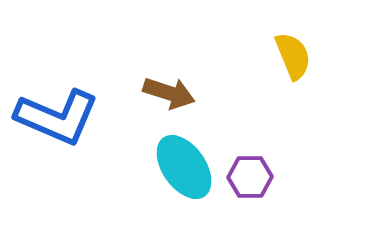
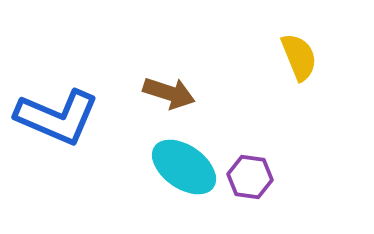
yellow semicircle: moved 6 px right, 1 px down
cyan ellipse: rotated 20 degrees counterclockwise
purple hexagon: rotated 9 degrees clockwise
